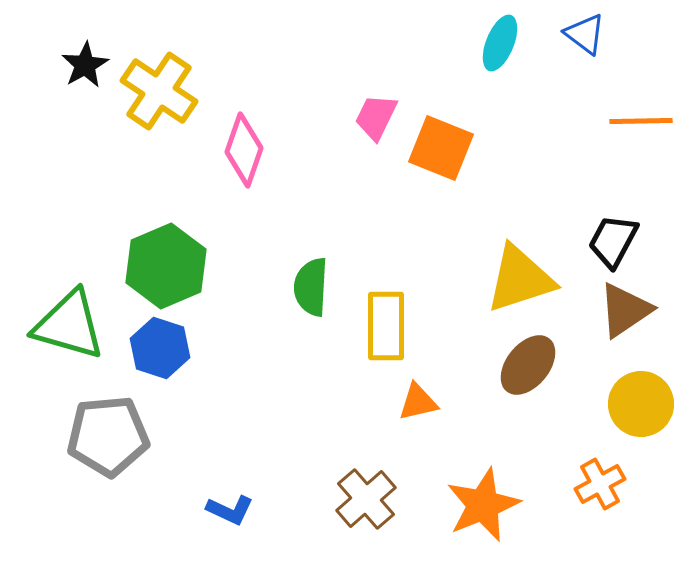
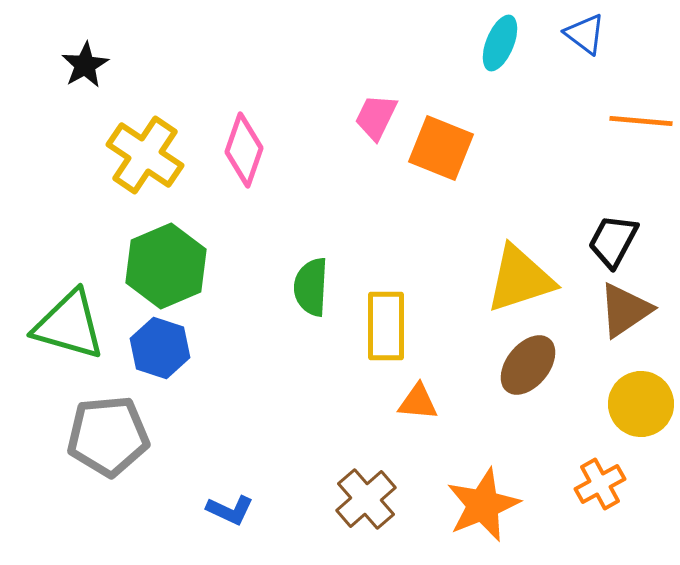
yellow cross: moved 14 px left, 64 px down
orange line: rotated 6 degrees clockwise
orange triangle: rotated 18 degrees clockwise
